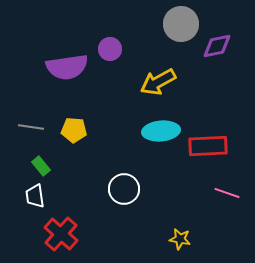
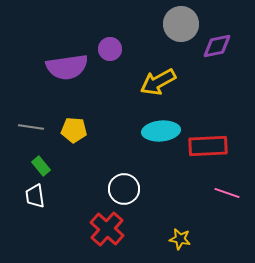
red cross: moved 46 px right, 5 px up
